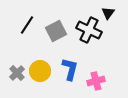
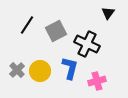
black cross: moved 2 px left, 14 px down
blue L-shape: moved 1 px up
gray cross: moved 3 px up
pink cross: moved 1 px right
